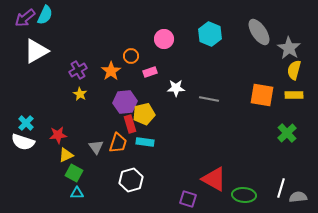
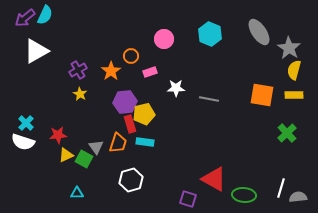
green square: moved 10 px right, 14 px up
